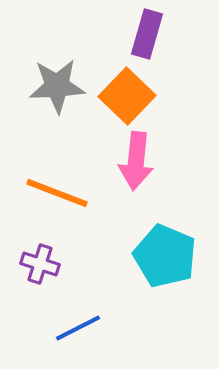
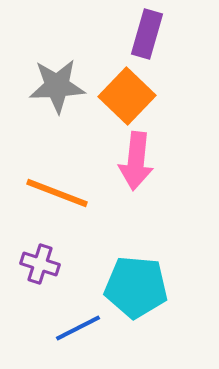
cyan pentagon: moved 29 px left, 31 px down; rotated 18 degrees counterclockwise
